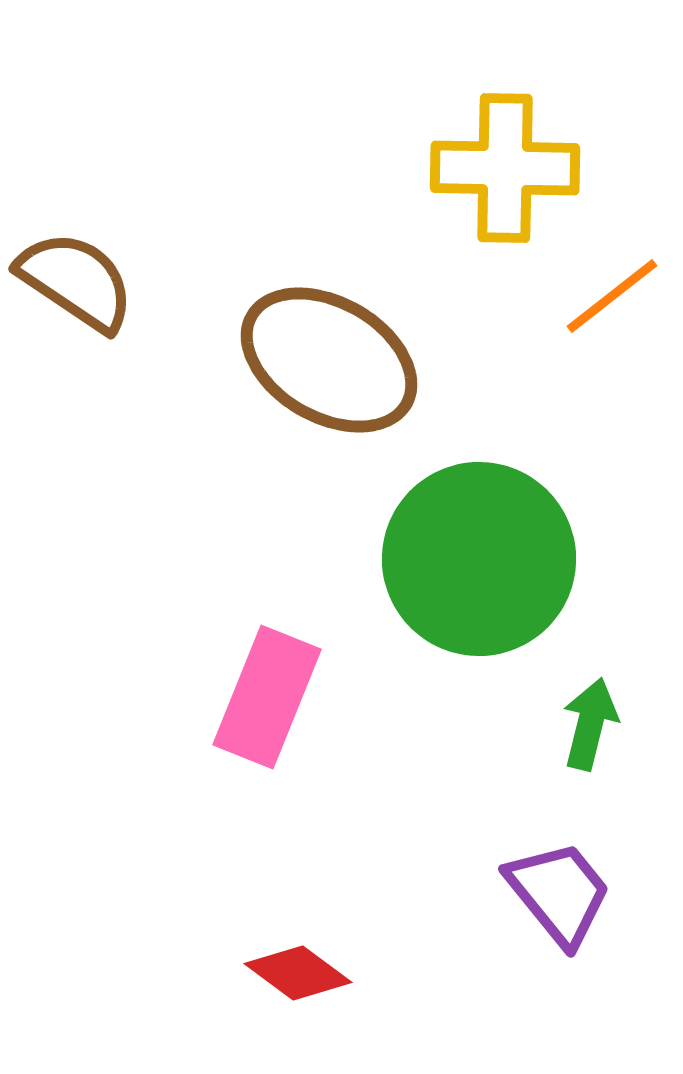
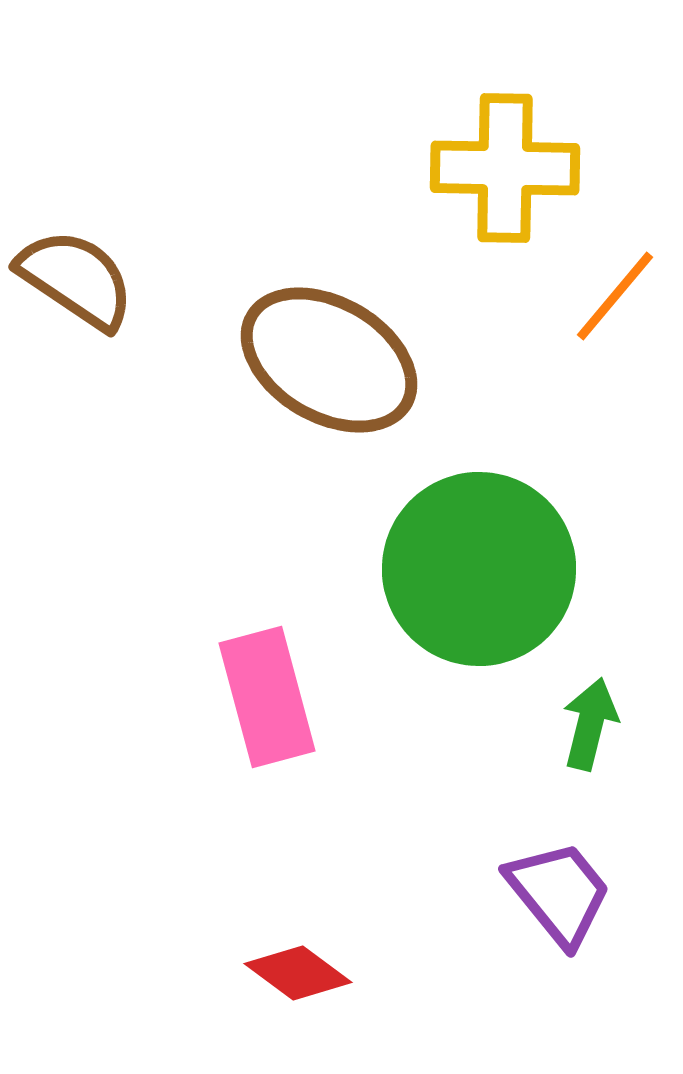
brown semicircle: moved 2 px up
orange line: moved 3 px right; rotated 12 degrees counterclockwise
green circle: moved 10 px down
pink rectangle: rotated 37 degrees counterclockwise
